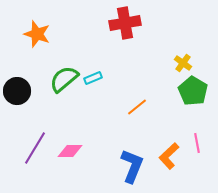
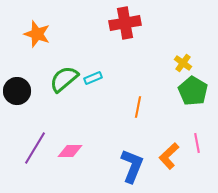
orange line: moved 1 px right; rotated 40 degrees counterclockwise
